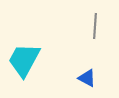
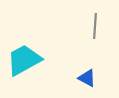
cyan trapezoid: rotated 33 degrees clockwise
